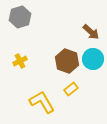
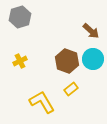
brown arrow: moved 1 px up
